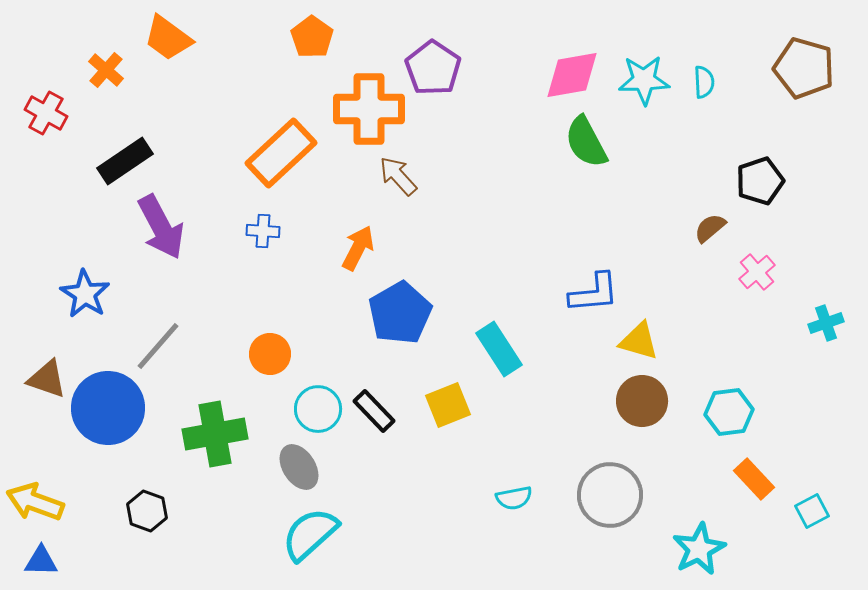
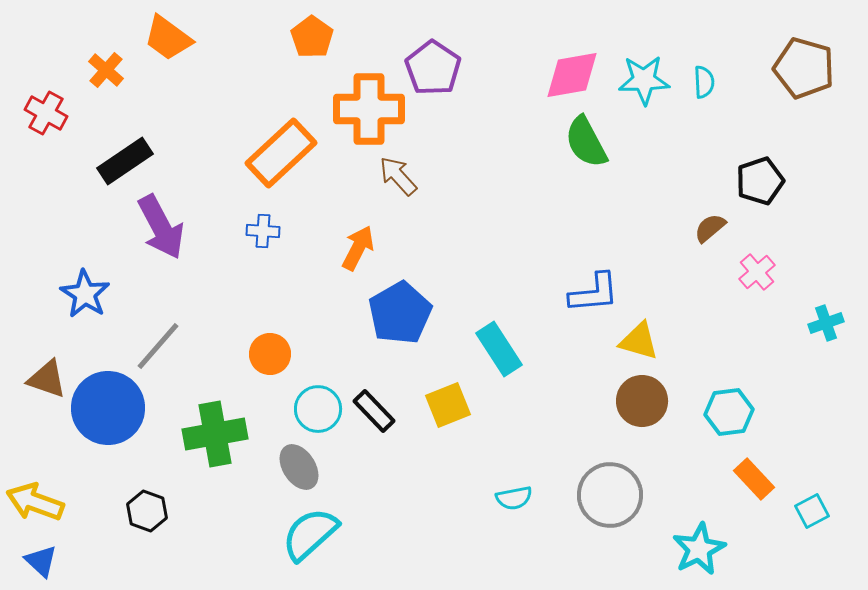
blue triangle at (41, 561): rotated 42 degrees clockwise
